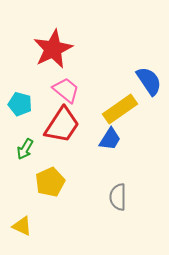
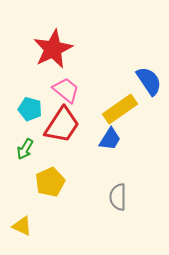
cyan pentagon: moved 10 px right, 5 px down
